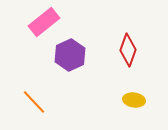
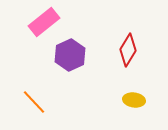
red diamond: rotated 12 degrees clockwise
